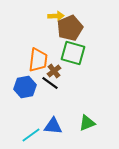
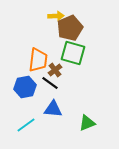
brown cross: moved 1 px right, 1 px up
blue triangle: moved 17 px up
cyan line: moved 5 px left, 10 px up
